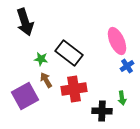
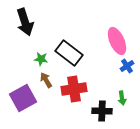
purple square: moved 2 px left, 2 px down
